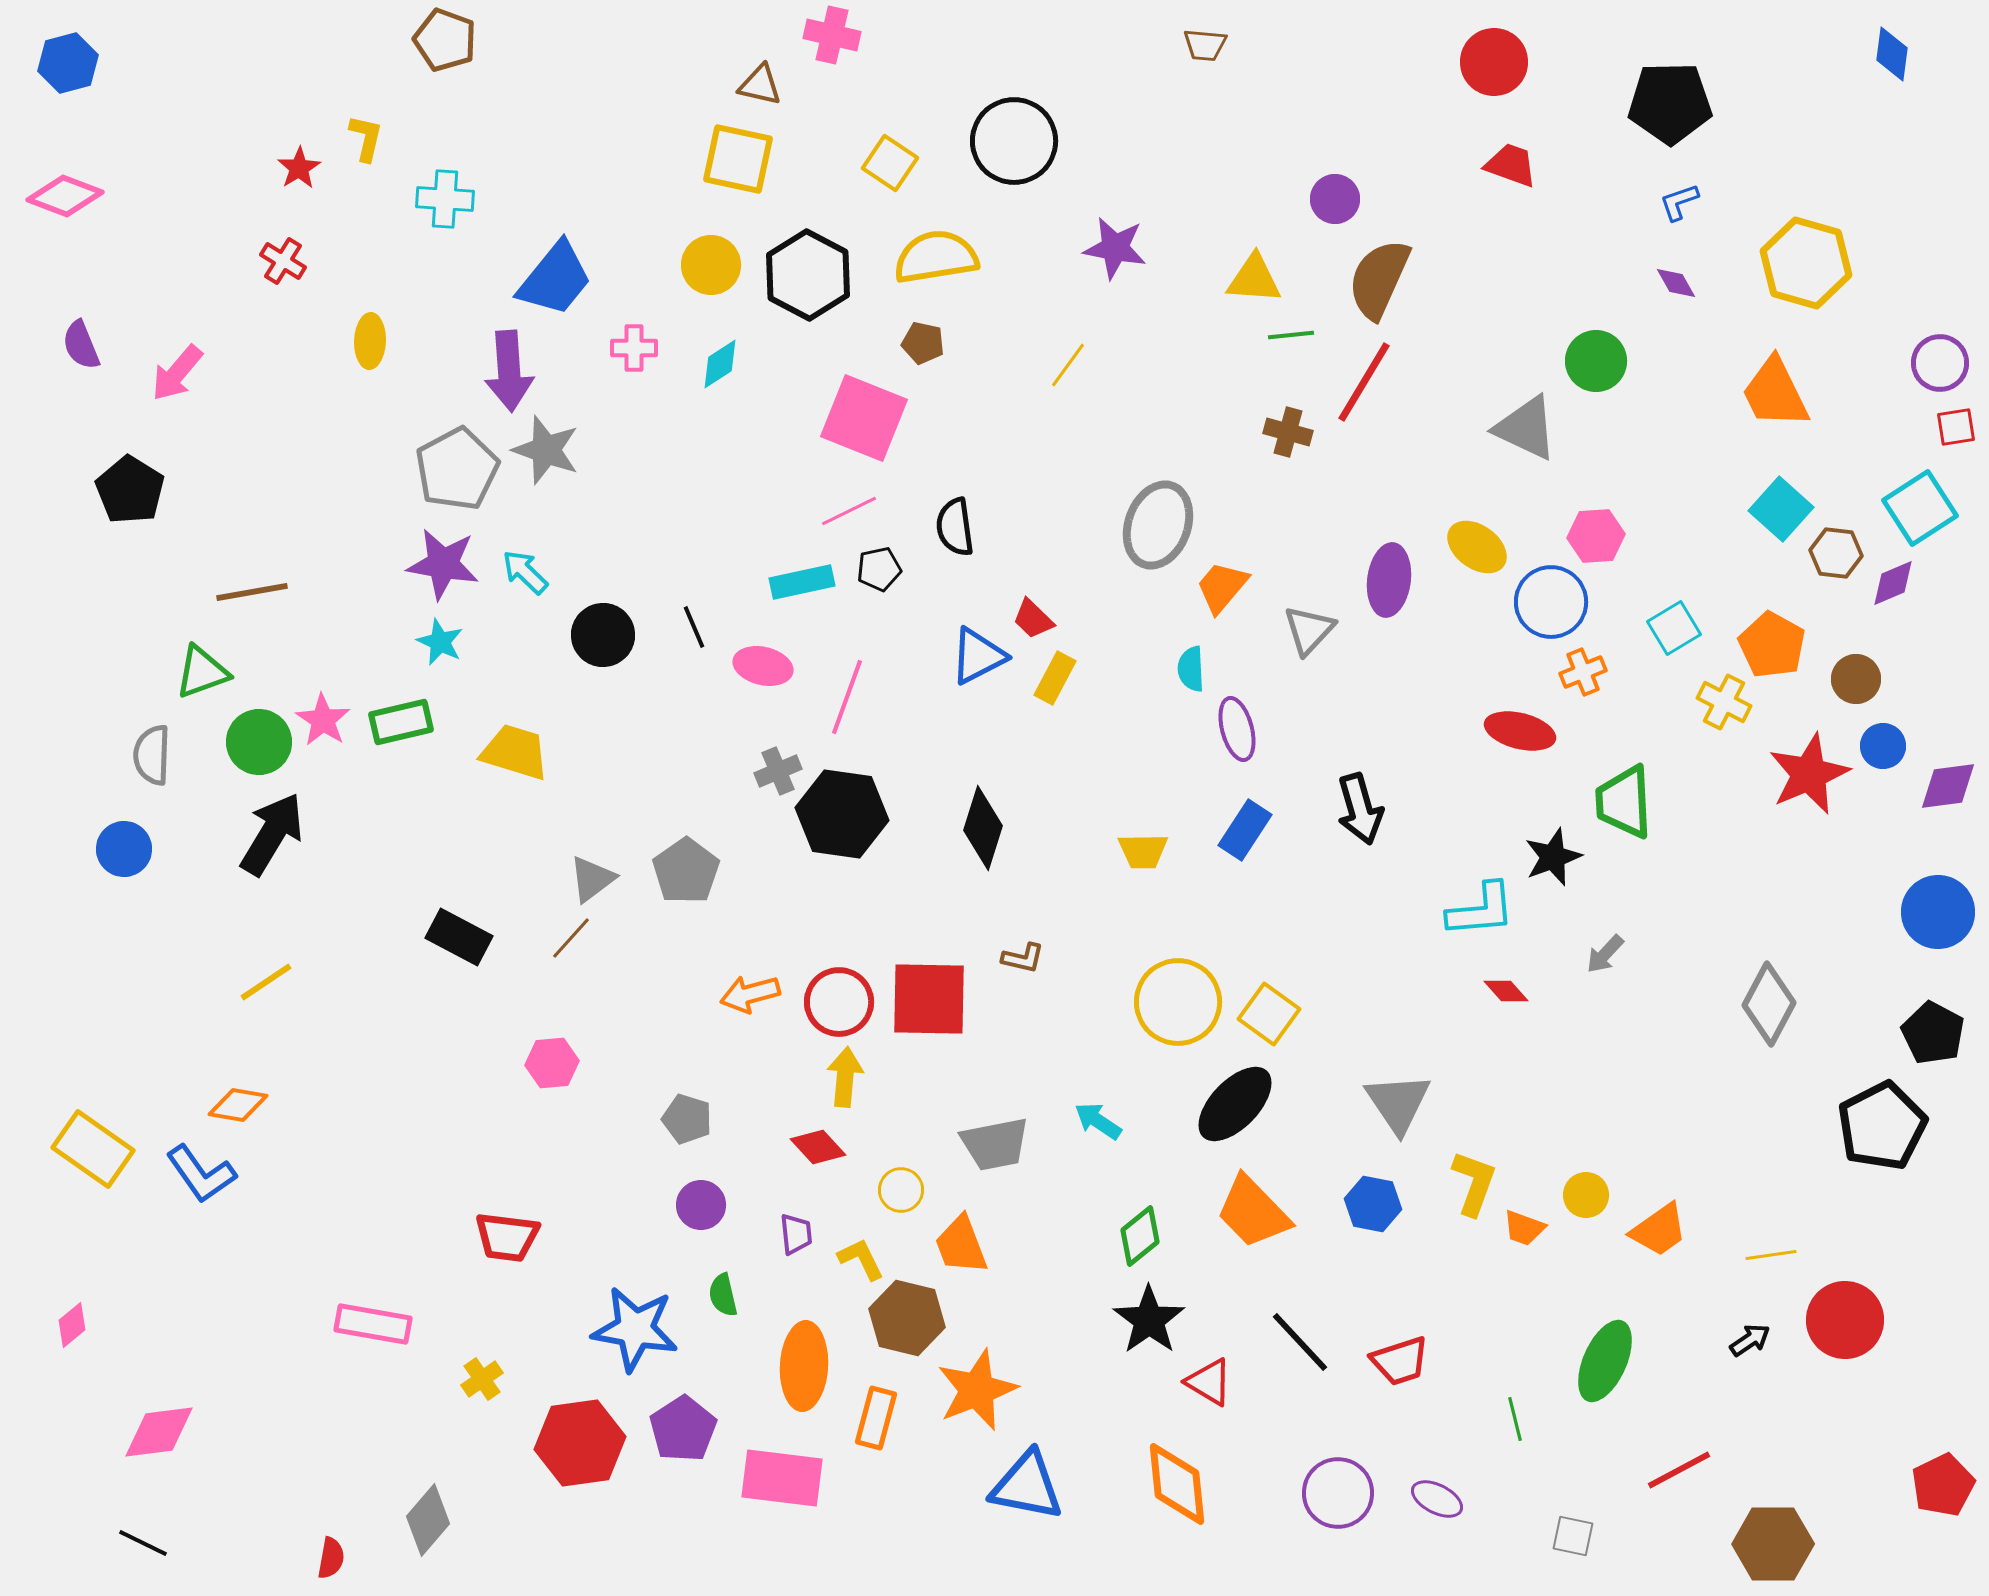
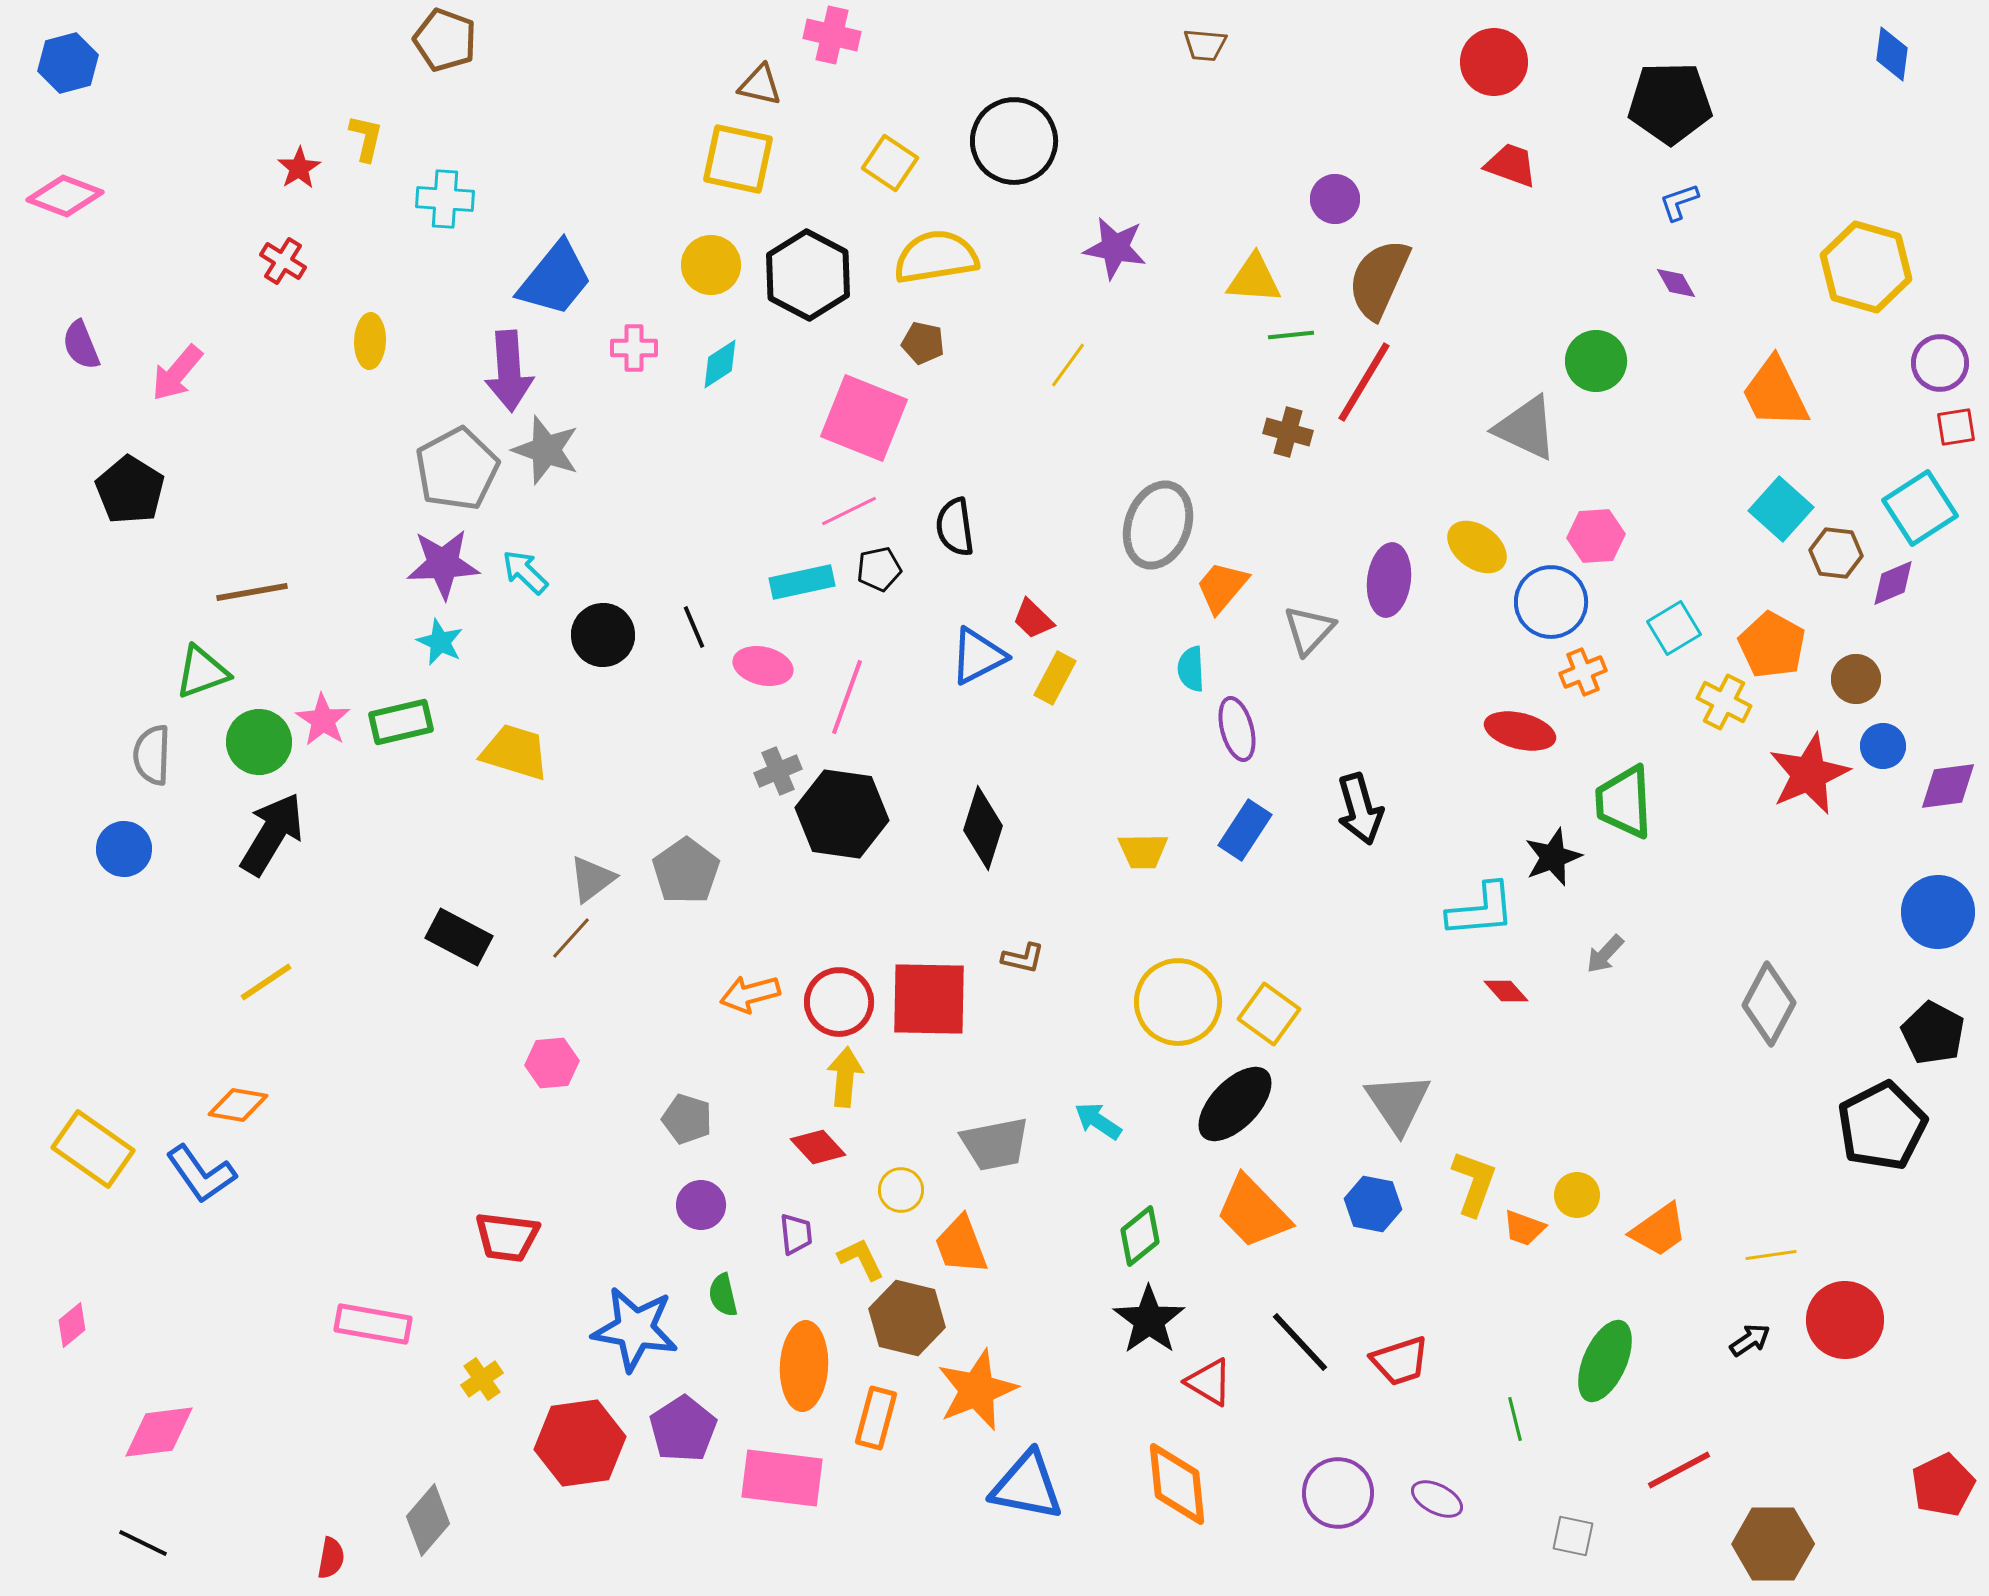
yellow hexagon at (1806, 263): moved 60 px right, 4 px down
purple star at (443, 564): rotated 12 degrees counterclockwise
yellow circle at (1586, 1195): moved 9 px left
